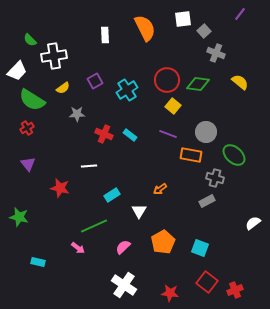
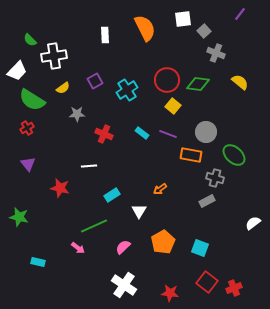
cyan rectangle at (130, 135): moved 12 px right, 2 px up
red cross at (235, 290): moved 1 px left, 2 px up
